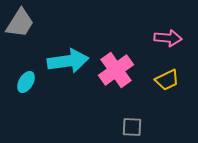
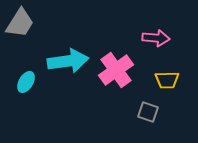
pink arrow: moved 12 px left
yellow trapezoid: rotated 25 degrees clockwise
gray square: moved 16 px right, 15 px up; rotated 15 degrees clockwise
